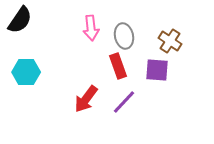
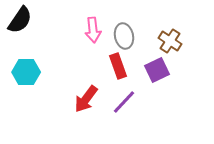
pink arrow: moved 2 px right, 2 px down
purple square: rotated 30 degrees counterclockwise
